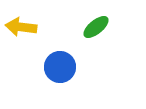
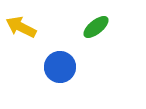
yellow arrow: rotated 20 degrees clockwise
